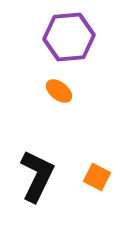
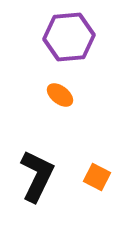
orange ellipse: moved 1 px right, 4 px down
